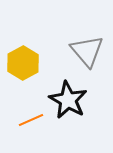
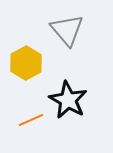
gray triangle: moved 20 px left, 21 px up
yellow hexagon: moved 3 px right
